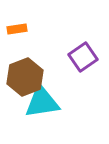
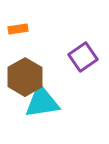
orange rectangle: moved 1 px right
brown hexagon: rotated 9 degrees counterclockwise
